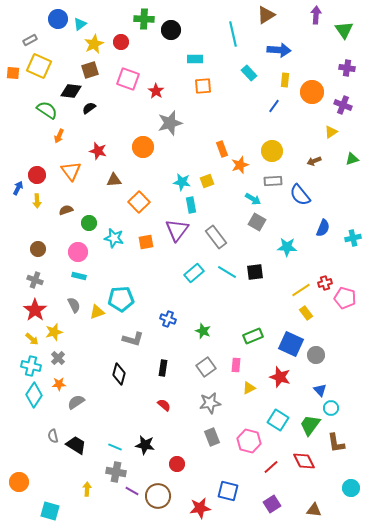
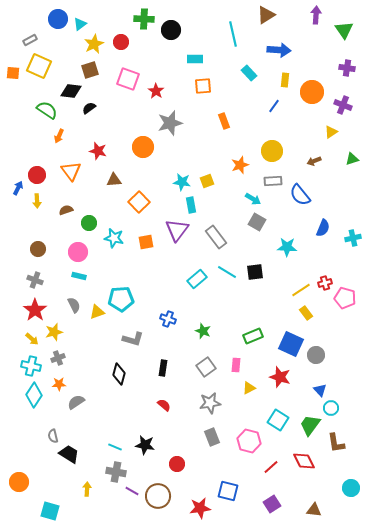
orange rectangle at (222, 149): moved 2 px right, 28 px up
cyan rectangle at (194, 273): moved 3 px right, 6 px down
gray cross at (58, 358): rotated 24 degrees clockwise
black trapezoid at (76, 445): moved 7 px left, 9 px down
